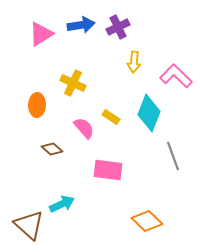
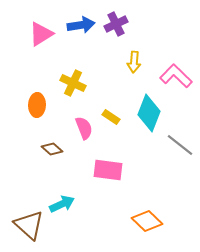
purple cross: moved 2 px left, 3 px up
pink semicircle: rotated 20 degrees clockwise
gray line: moved 7 px right, 11 px up; rotated 32 degrees counterclockwise
